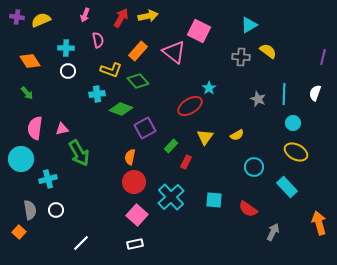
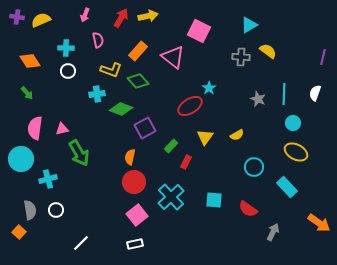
pink triangle at (174, 52): moved 1 px left, 5 px down
pink square at (137, 215): rotated 10 degrees clockwise
orange arrow at (319, 223): rotated 140 degrees clockwise
